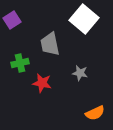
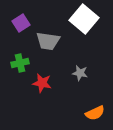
purple square: moved 9 px right, 3 px down
gray trapezoid: moved 2 px left, 3 px up; rotated 70 degrees counterclockwise
